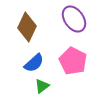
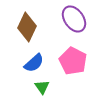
green triangle: moved 1 px down; rotated 28 degrees counterclockwise
